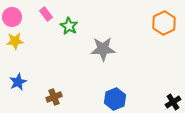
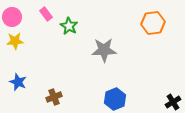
orange hexagon: moved 11 px left; rotated 20 degrees clockwise
gray star: moved 1 px right, 1 px down
blue star: rotated 24 degrees counterclockwise
